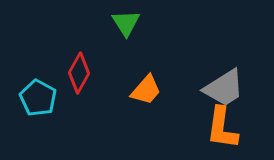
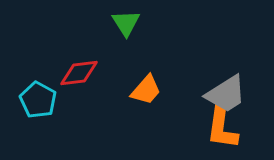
red diamond: rotated 54 degrees clockwise
gray trapezoid: moved 2 px right, 6 px down
cyan pentagon: moved 2 px down
